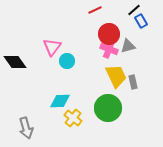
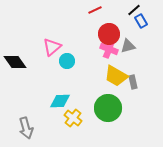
pink triangle: rotated 12 degrees clockwise
yellow trapezoid: rotated 145 degrees clockwise
